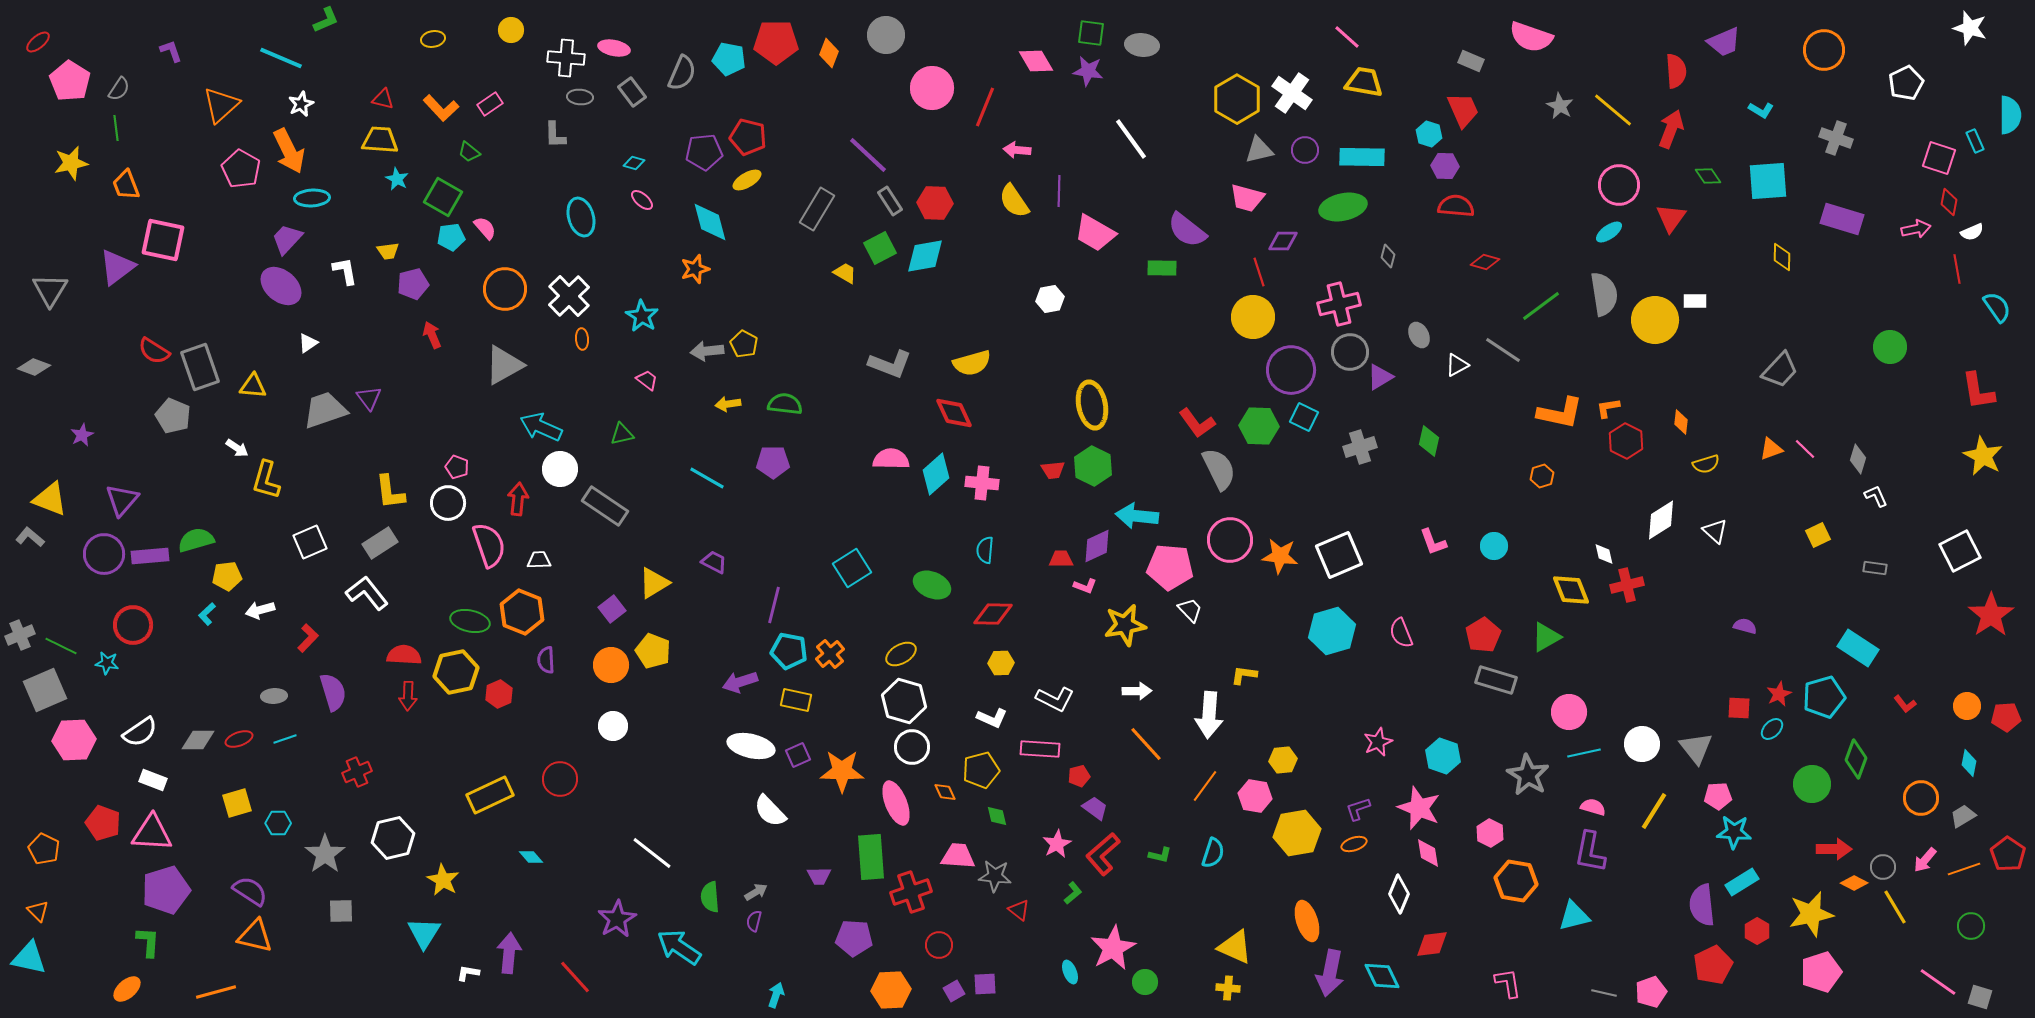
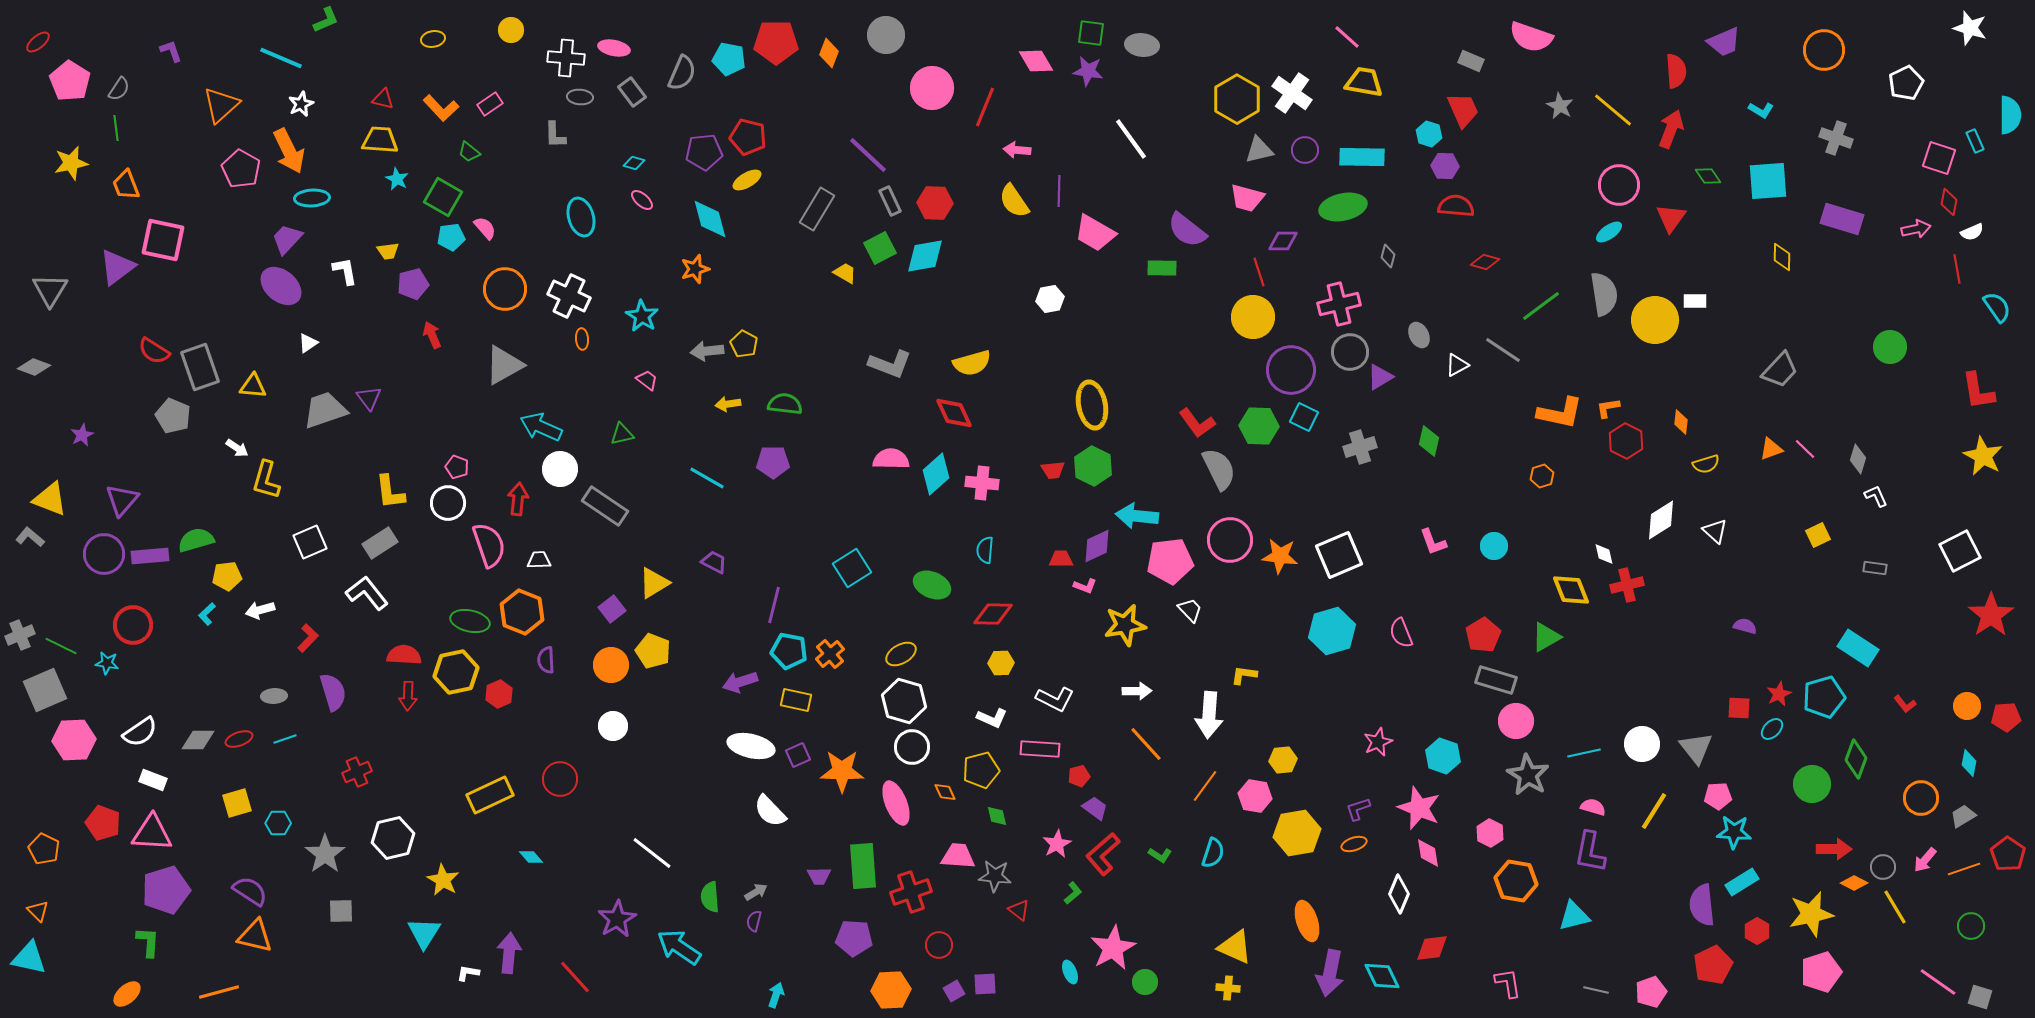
gray rectangle at (890, 201): rotated 8 degrees clockwise
cyan diamond at (710, 222): moved 3 px up
white cross at (569, 296): rotated 21 degrees counterclockwise
pink pentagon at (1170, 567): moved 6 px up; rotated 12 degrees counterclockwise
pink circle at (1569, 712): moved 53 px left, 9 px down
green L-shape at (1160, 855): rotated 20 degrees clockwise
green rectangle at (871, 857): moved 8 px left, 9 px down
red diamond at (1432, 944): moved 4 px down
orange ellipse at (127, 989): moved 5 px down
orange line at (216, 992): moved 3 px right
gray line at (1604, 993): moved 8 px left, 3 px up
